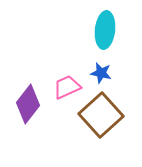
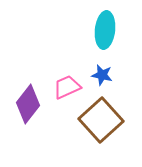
blue star: moved 1 px right, 2 px down
brown square: moved 5 px down
